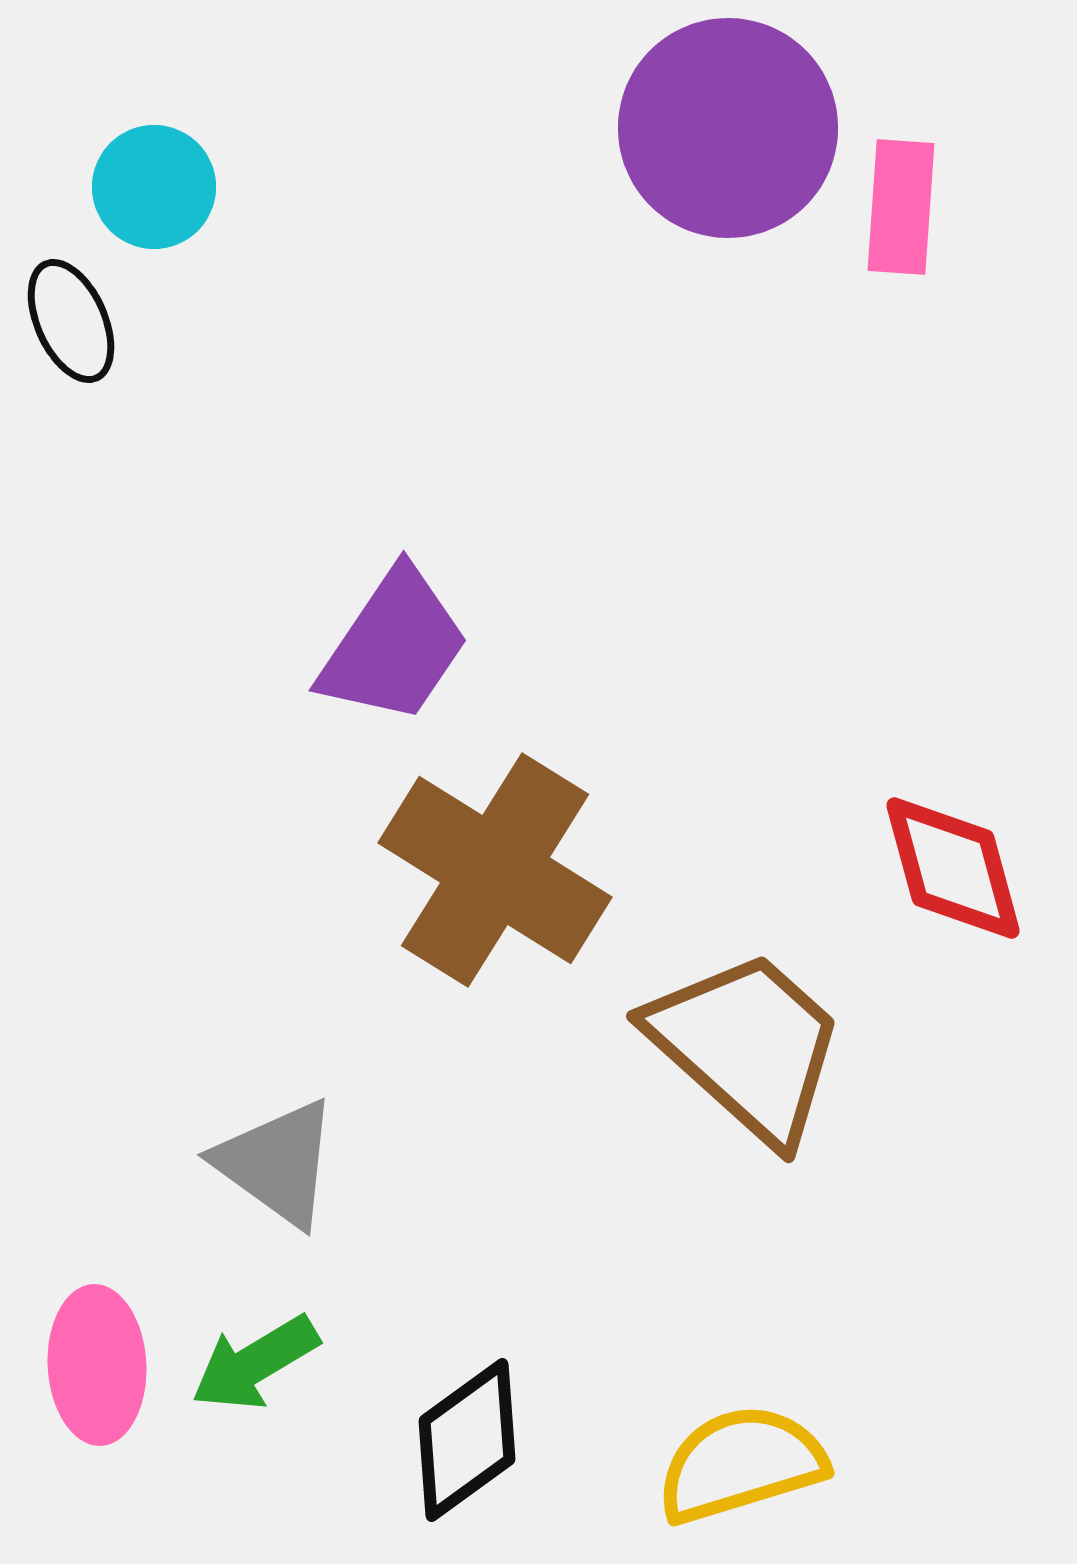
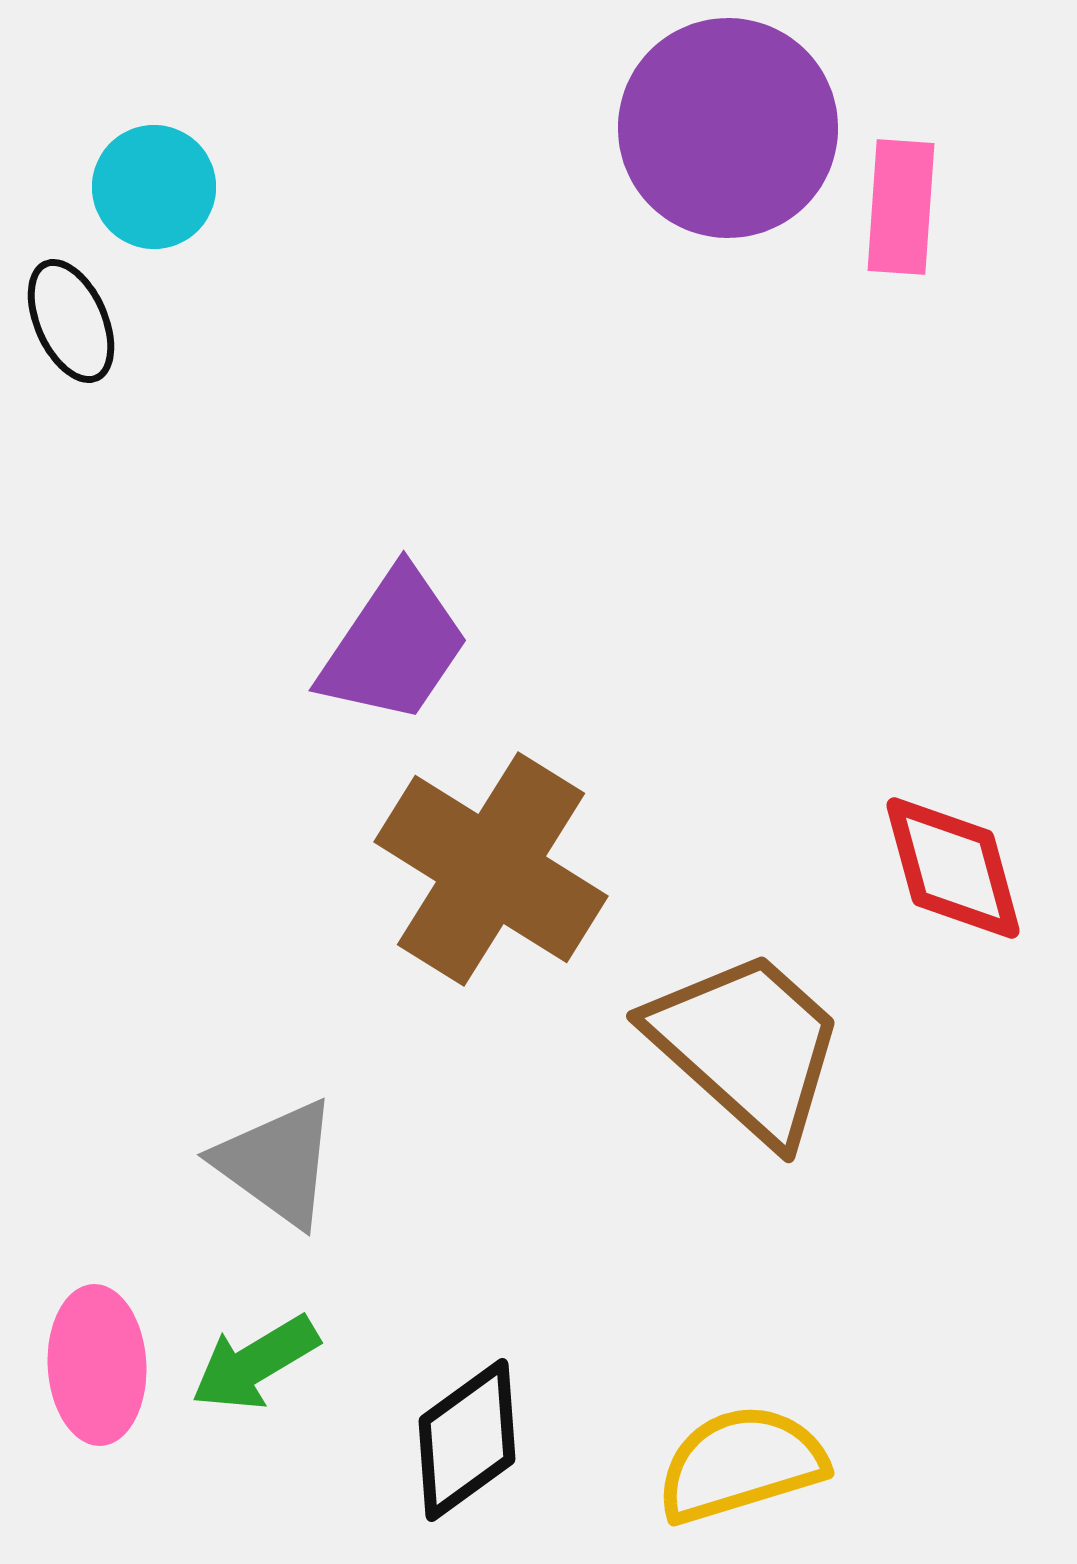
brown cross: moved 4 px left, 1 px up
